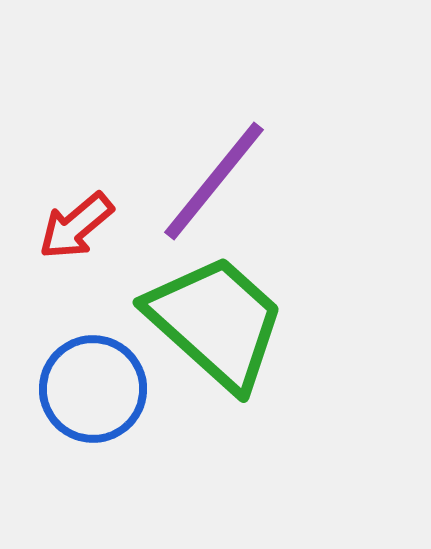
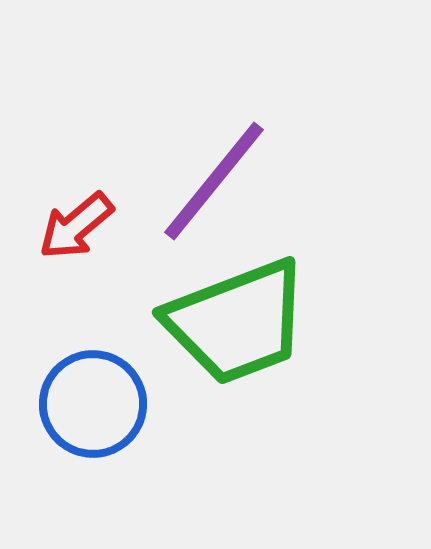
green trapezoid: moved 21 px right; rotated 117 degrees clockwise
blue circle: moved 15 px down
